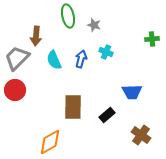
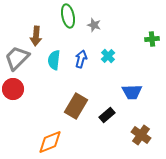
cyan cross: moved 2 px right, 4 px down; rotated 24 degrees clockwise
cyan semicircle: rotated 30 degrees clockwise
red circle: moved 2 px left, 1 px up
brown rectangle: moved 3 px right, 1 px up; rotated 30 degrees clockwise
orange diamond: rotated 8 degrees clockwise
